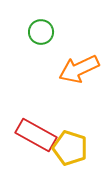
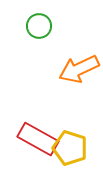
green circle: moved 2 px left, 6 px up
red rectangle: moved 2 px right, 4 px down
